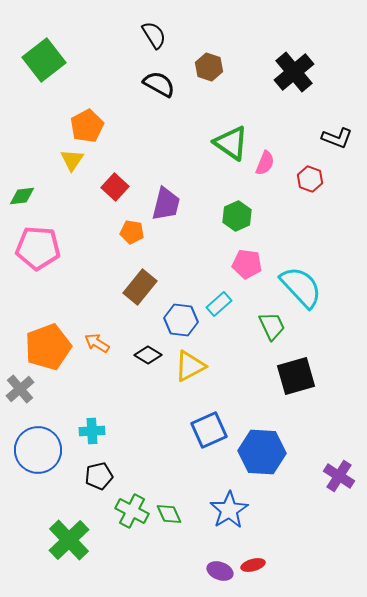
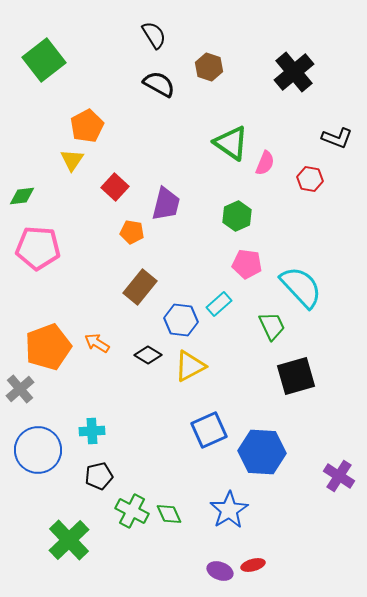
red hexagon at (310, 179): rotated 10 degrees counterclockwise
